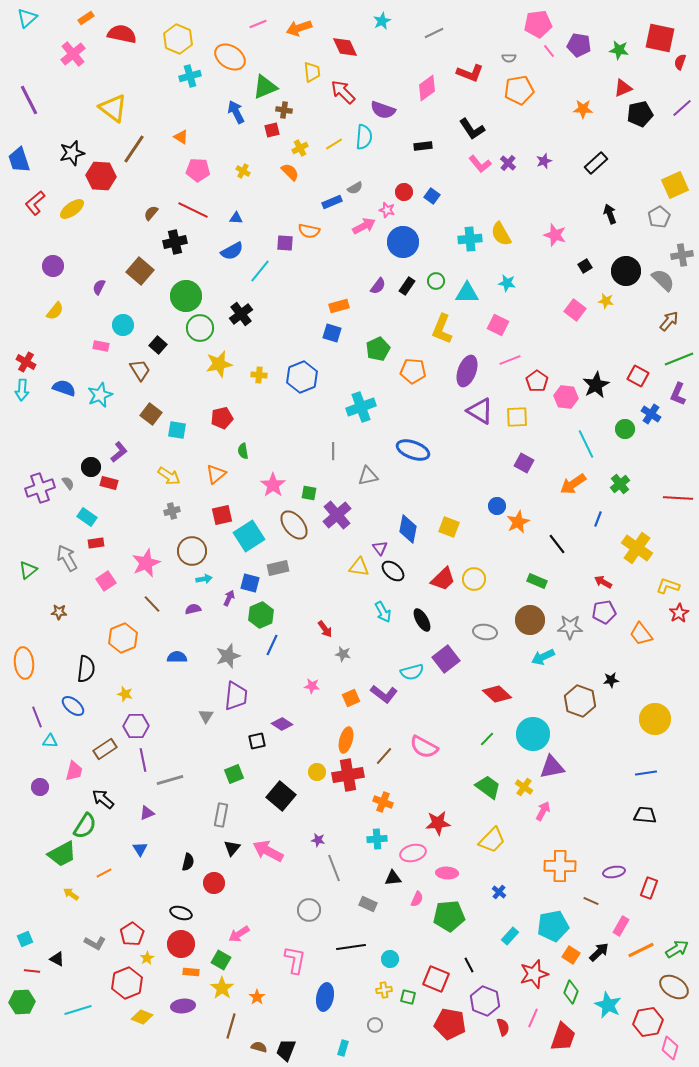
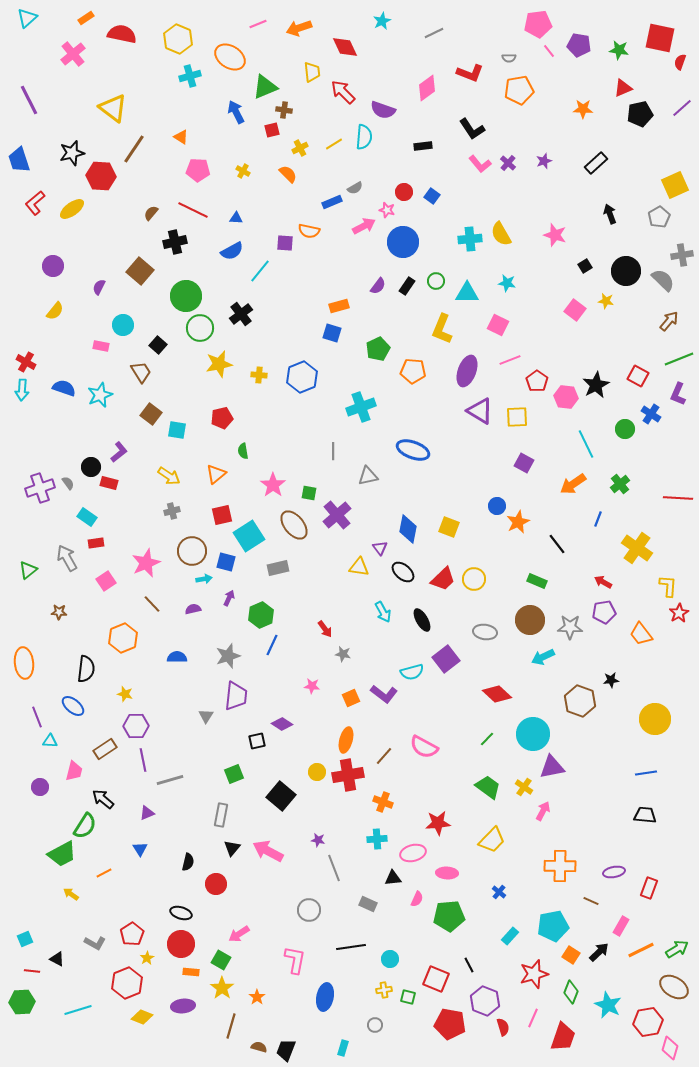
orange semicircle at (290, 172): moved 2 px left, 2 px down
brown trapezoid at (140, 370): moved 1 px right, 2 px down
black ellipse at (393, 571): moved 10 px right, 1 px down
blue square at (250, 583): moved 24 px left, 21 px up
yellow L-shape at (668, 586): rotated 75 degrees clockwise
red circle at (214, 883): moved 2 px right, 1 px down
